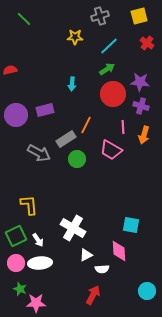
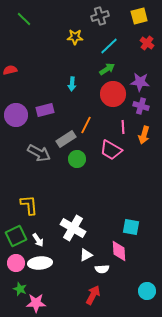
cyan square: moved 2 px down
